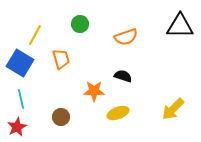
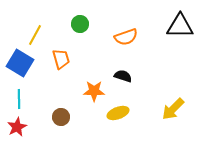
cyan line: moved 2 px left; rotated 12 degrees clockwise
